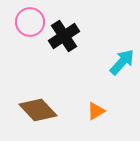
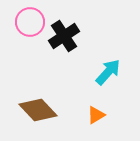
cyan arrow: moved 14 px left, 10 px down
orange triangle: moved 4 px down
